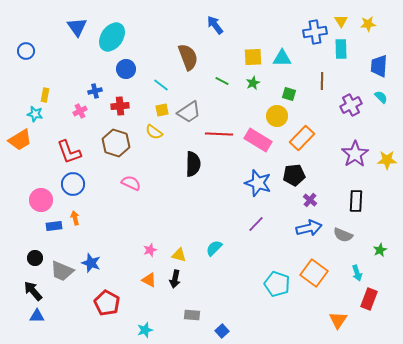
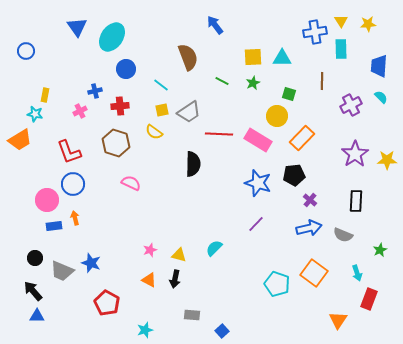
pink circle at (41, 200): moved 6 px right
